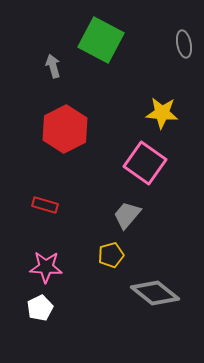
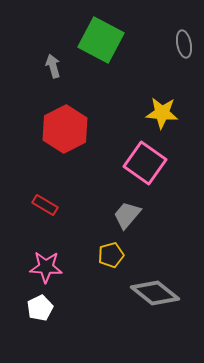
red rectangle: rotated 15 degrees clockwise
